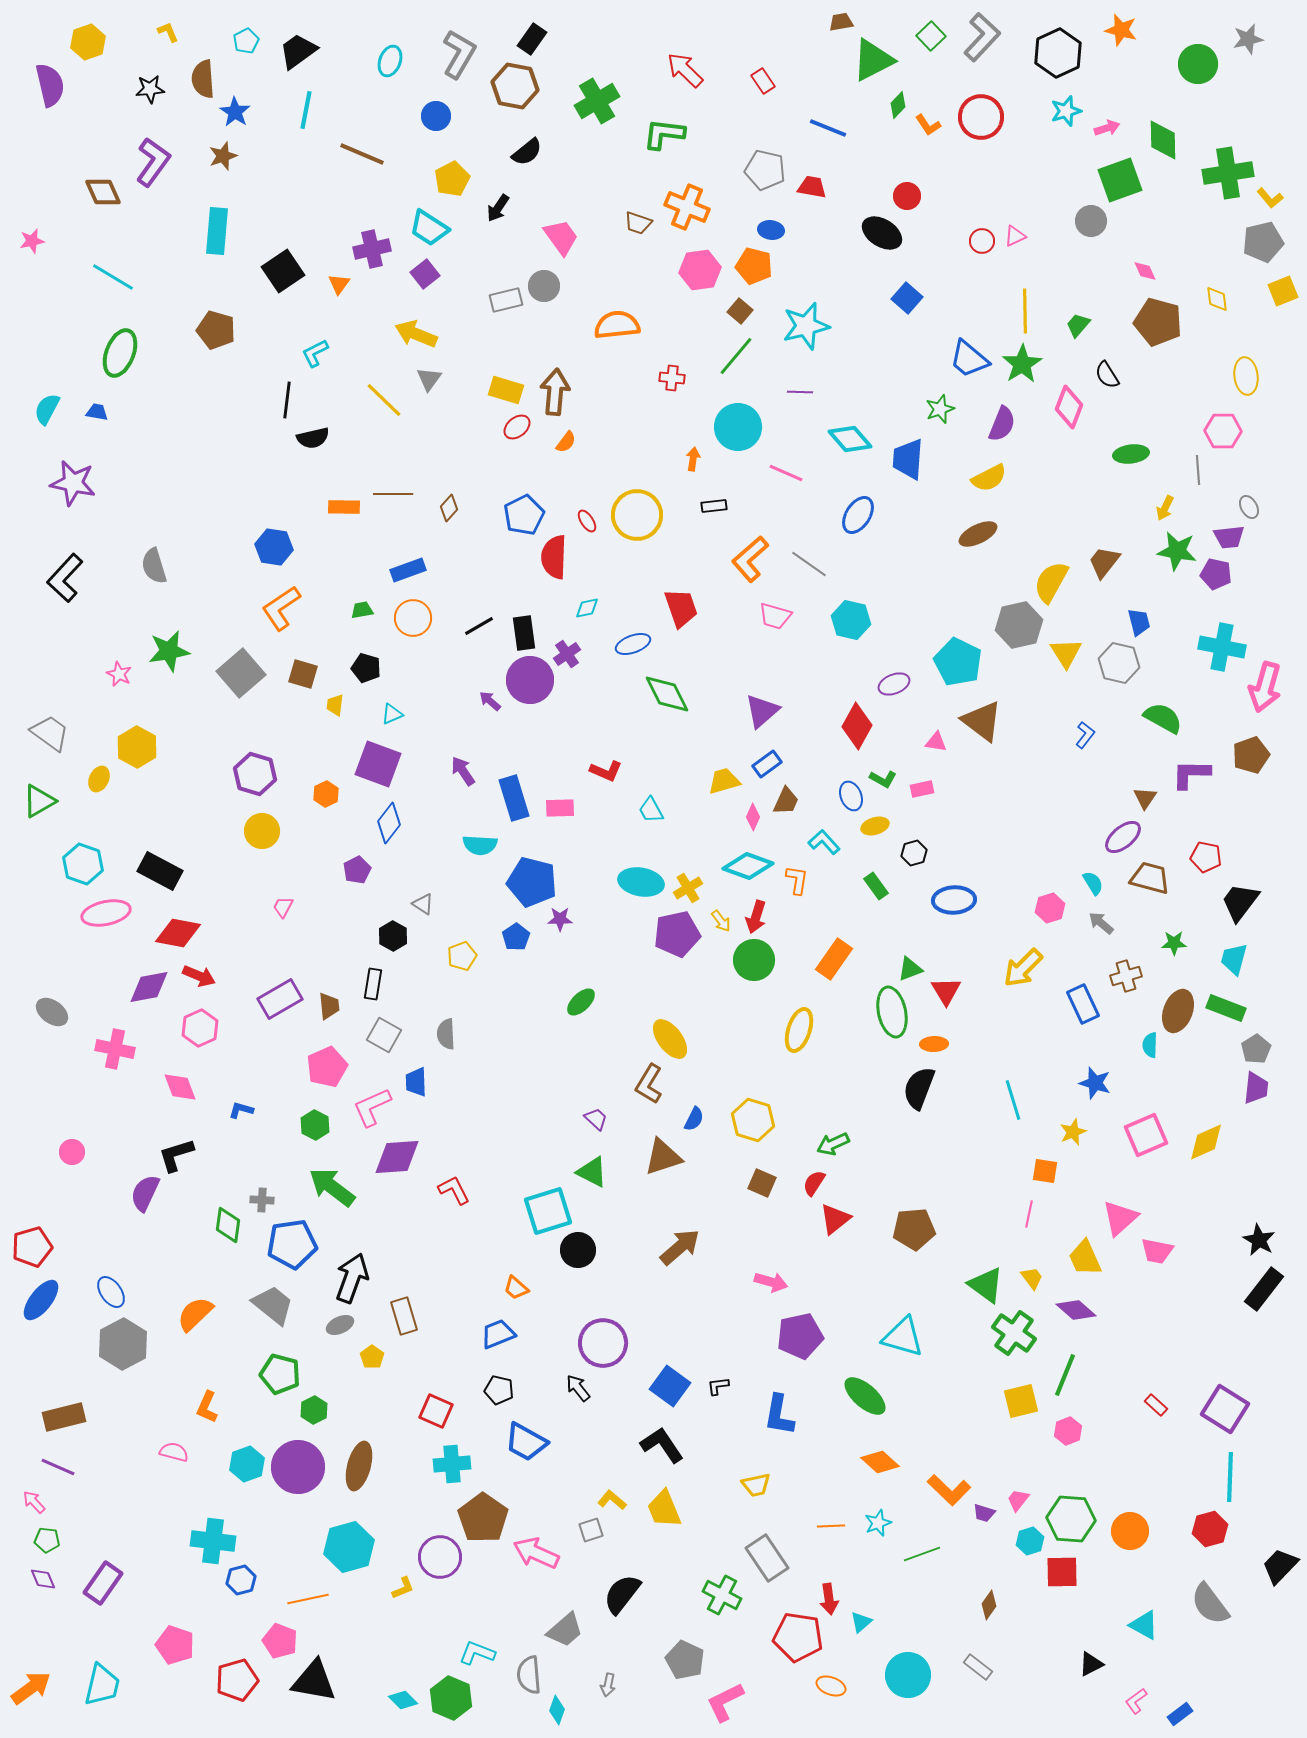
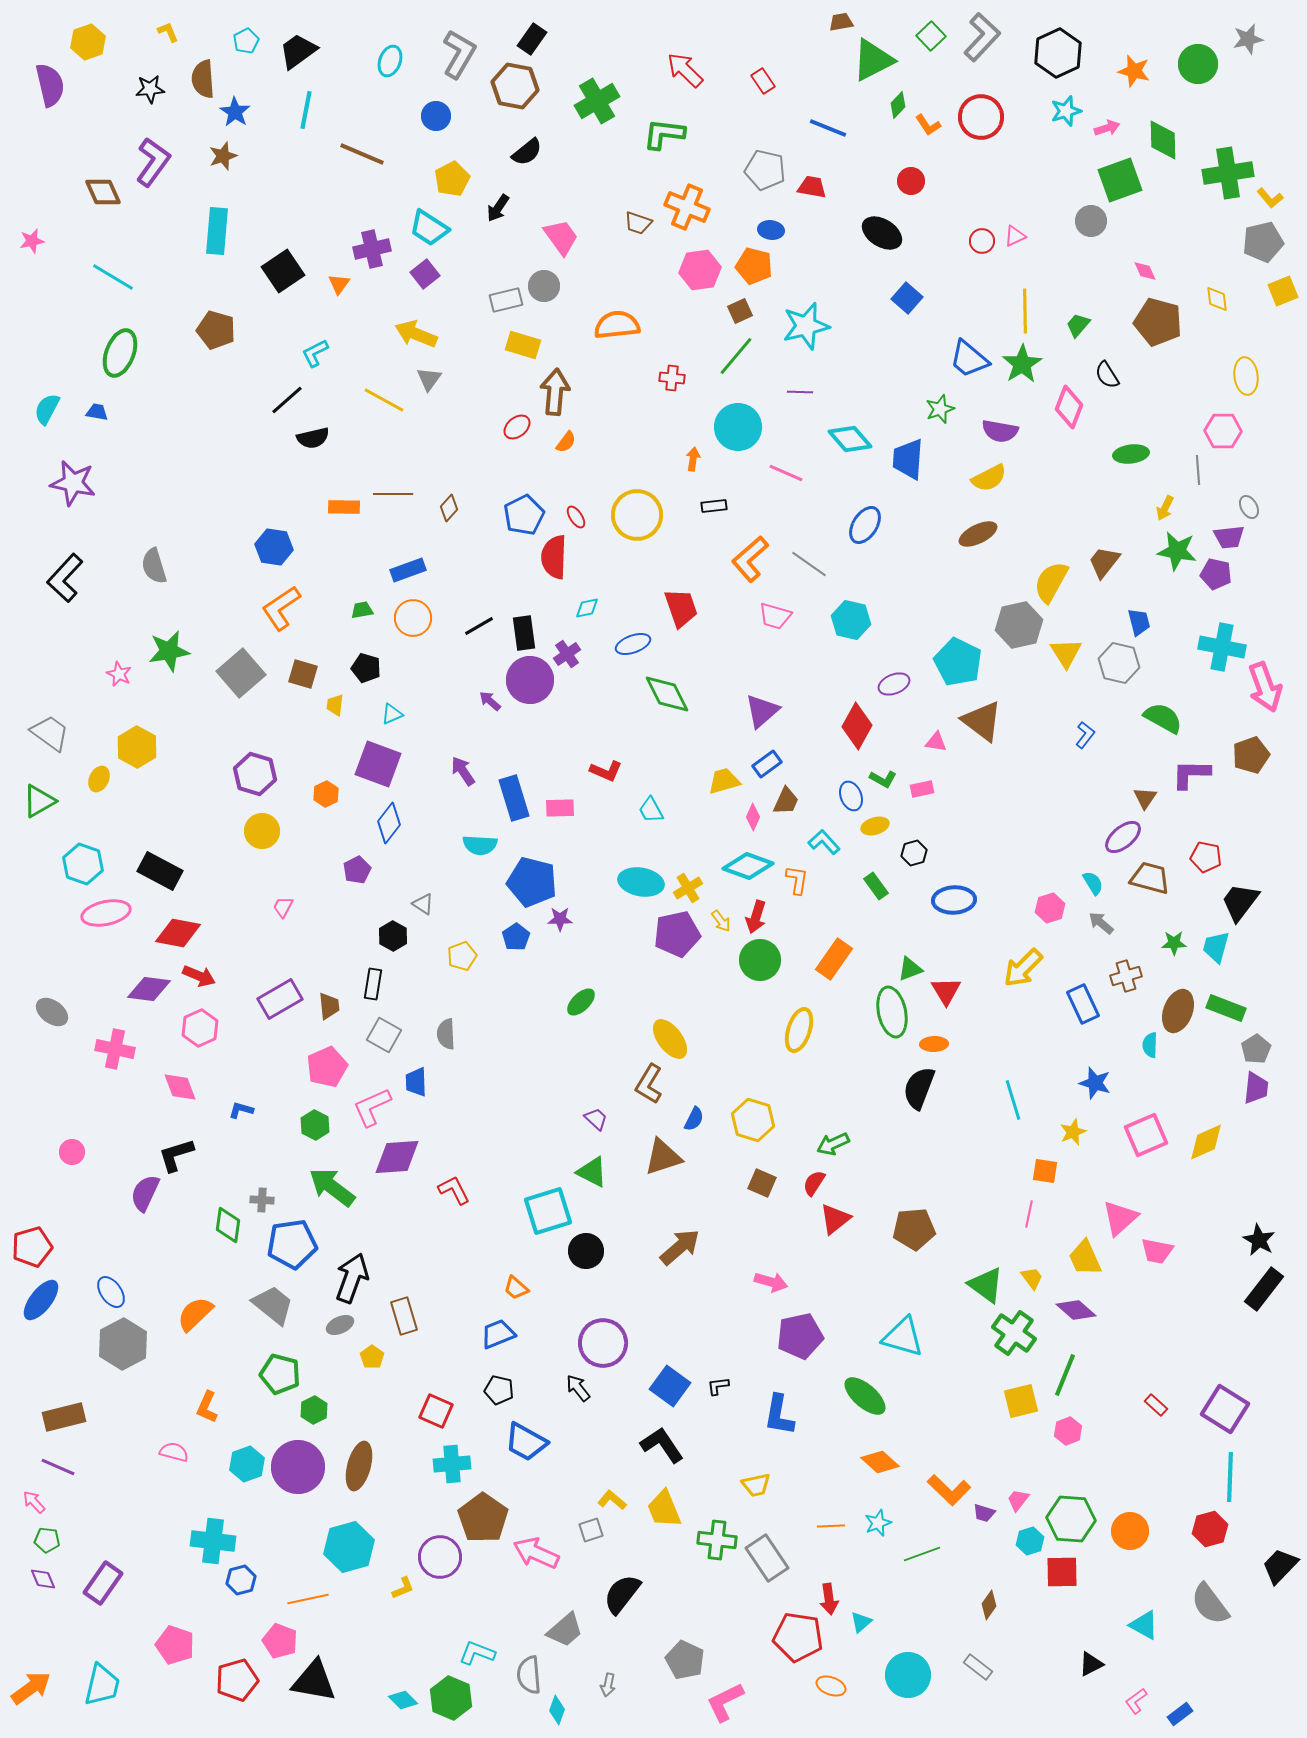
orange star at (1121, 30): moved 13 px right, 41 px down
red circle at (907, 196): moved 4 px right, 15 px up
brown square at (740, 311): rotated 25 degrees clockwise
yellow rectangle at (506, 390): moved 17 px right, 45 px up
black line at (287, 400): rotated 42 degrees clockwise
yellow line at (384, 400): rotated 15 degrees counterclockwise
purple semicircle at (1002, 424): moved 2 px left, 7 px down; rotated 78 degrees clockwise
blue ellipse at (858, 515): moved 7 px right, 10 px down
red ellipse at (587, 521): moved 11 px left, 4 px up
pink arrow at (1265, 687): rotated 36 degrees counterclockwise
cyan trapezoid at (1234, 959): moved 18 px left, 12 px up
green circle at (754, 960): moved 6 px right
purple diamond at (149, 987): moved 2 px down; rotated 18 degrees clockwise
black circle at (578, 1250): moved 8 px right, 1 px down
green cross at (722, 1595): moved 5 px left, 55 px up; rotated 21 degrees counterclockwise
